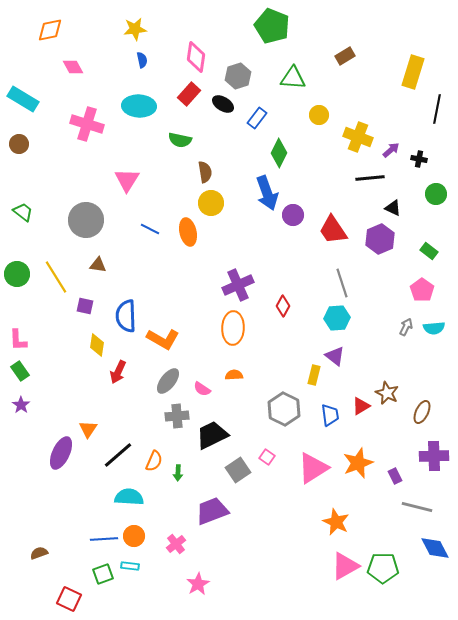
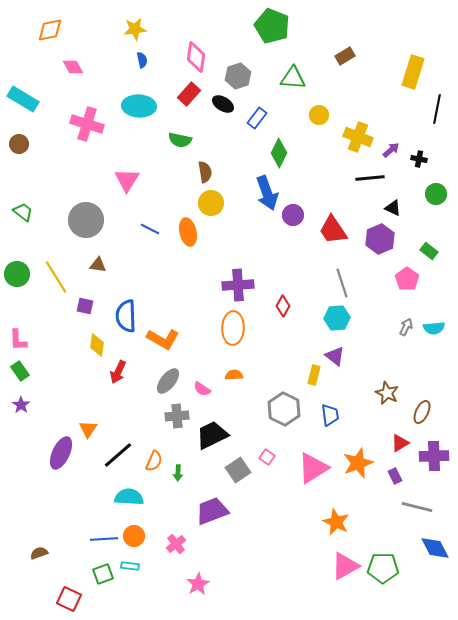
purple cross at (238, 285): rotated 20 degrees clockwise
pink pentagon at (422, 290): moved 15 px left, 11 px up
red triangle at (361, 406): moved 39 px right, 37 px down
